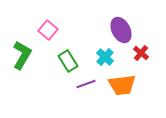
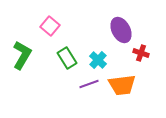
pink square: moved 2 px right, 4 px up
red cross: rotated 21 degrees counterclockwise
cyan cross: moved 7 px left, 3 px down
green rectangle: moved 1 px left, 3 px up
purple line: moved 3 px right
